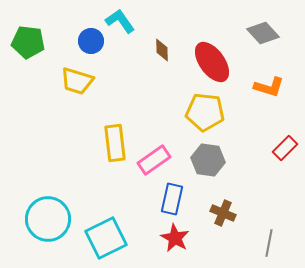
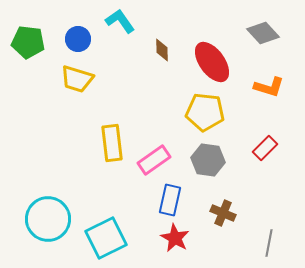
blue circle: moved 13 px left, 2 px up
yellow trapezoid: moved 2 px up
yellow rectangle: moved 3 px left
red rectangle: moved 20 px left
blue rectangle: moved 2 px left, 1 px down
